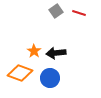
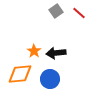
red line: rotated 24 degrees clockwise
orange diamond: moved 1 px down; rotated 25 degrees counterclockwise
blue circle: moved 1 px down
